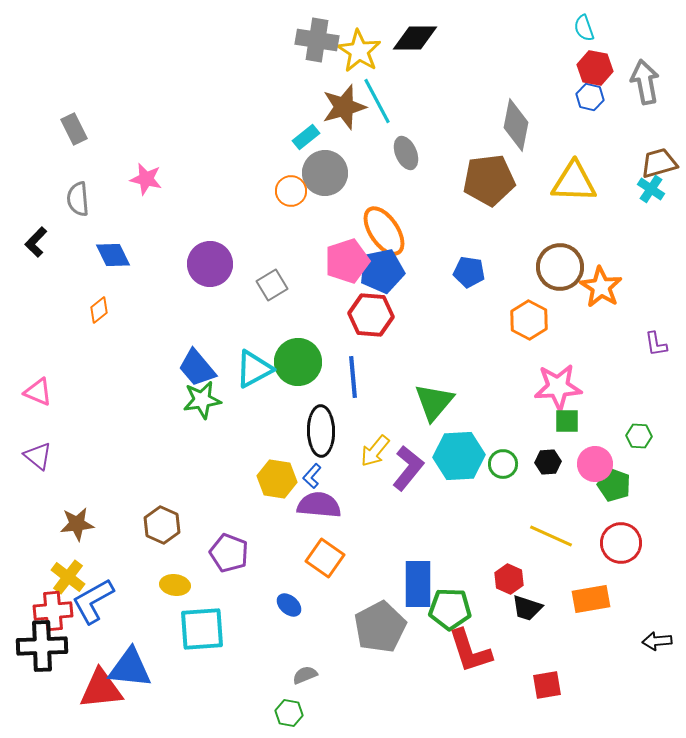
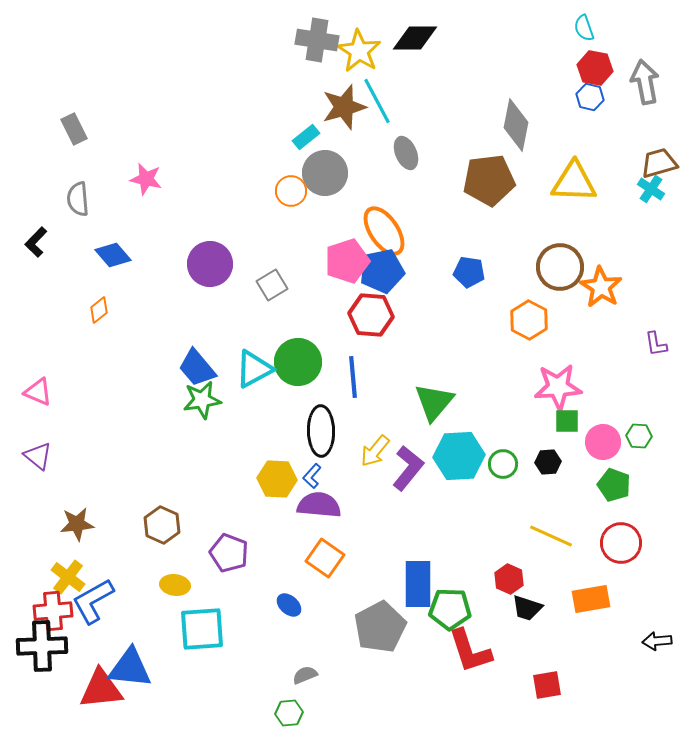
blue diamond at (113, 255): rotated 15 degrees counterclockwise
pink circle at (595, 464): moved 8 px right, 22 px up
yellow hexagon at (277, 479): rotated 6 degrees counterclockwise
green hexagon at (289, 713): rotated 16 degrees counterclockwise
